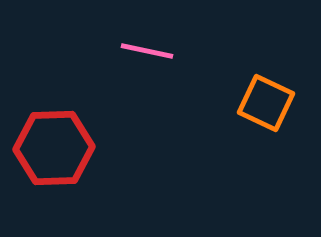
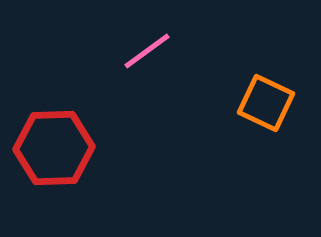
pink line: rotated 48 degrees counterclockwise
